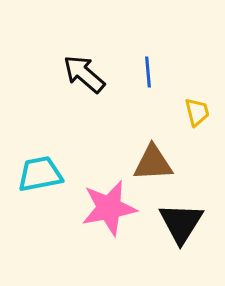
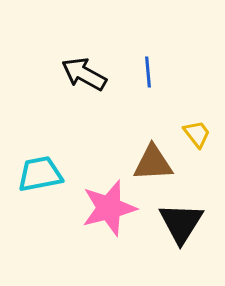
black arrow: rotated 12 degrees counterclockwise
yellow trapezoid: moved 22 px down; rotated 24 degrees counterclockwise
pink star: rotated 4 degrees counterclockwise
